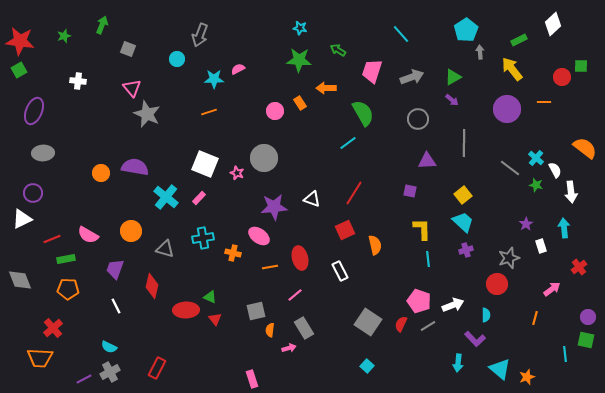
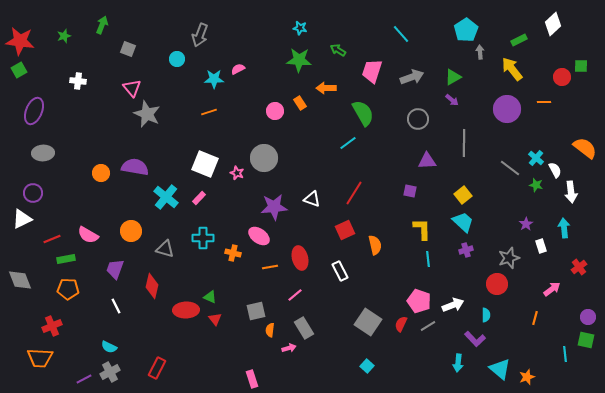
cyan cross at (203, 238): rotated 10 degrees clockwise
red cross at (53, 328): moved 1 px left, 2 px up; rotated 18 degrees clockwise
